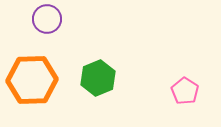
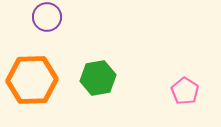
purple circle: moved 2 px up
green hexagon: rotated 12 degrees clockwise
